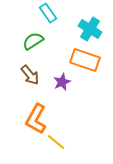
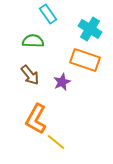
cyan rectangle: moved 1 px down
green semicircle: rotated 35 degrees clockwise
